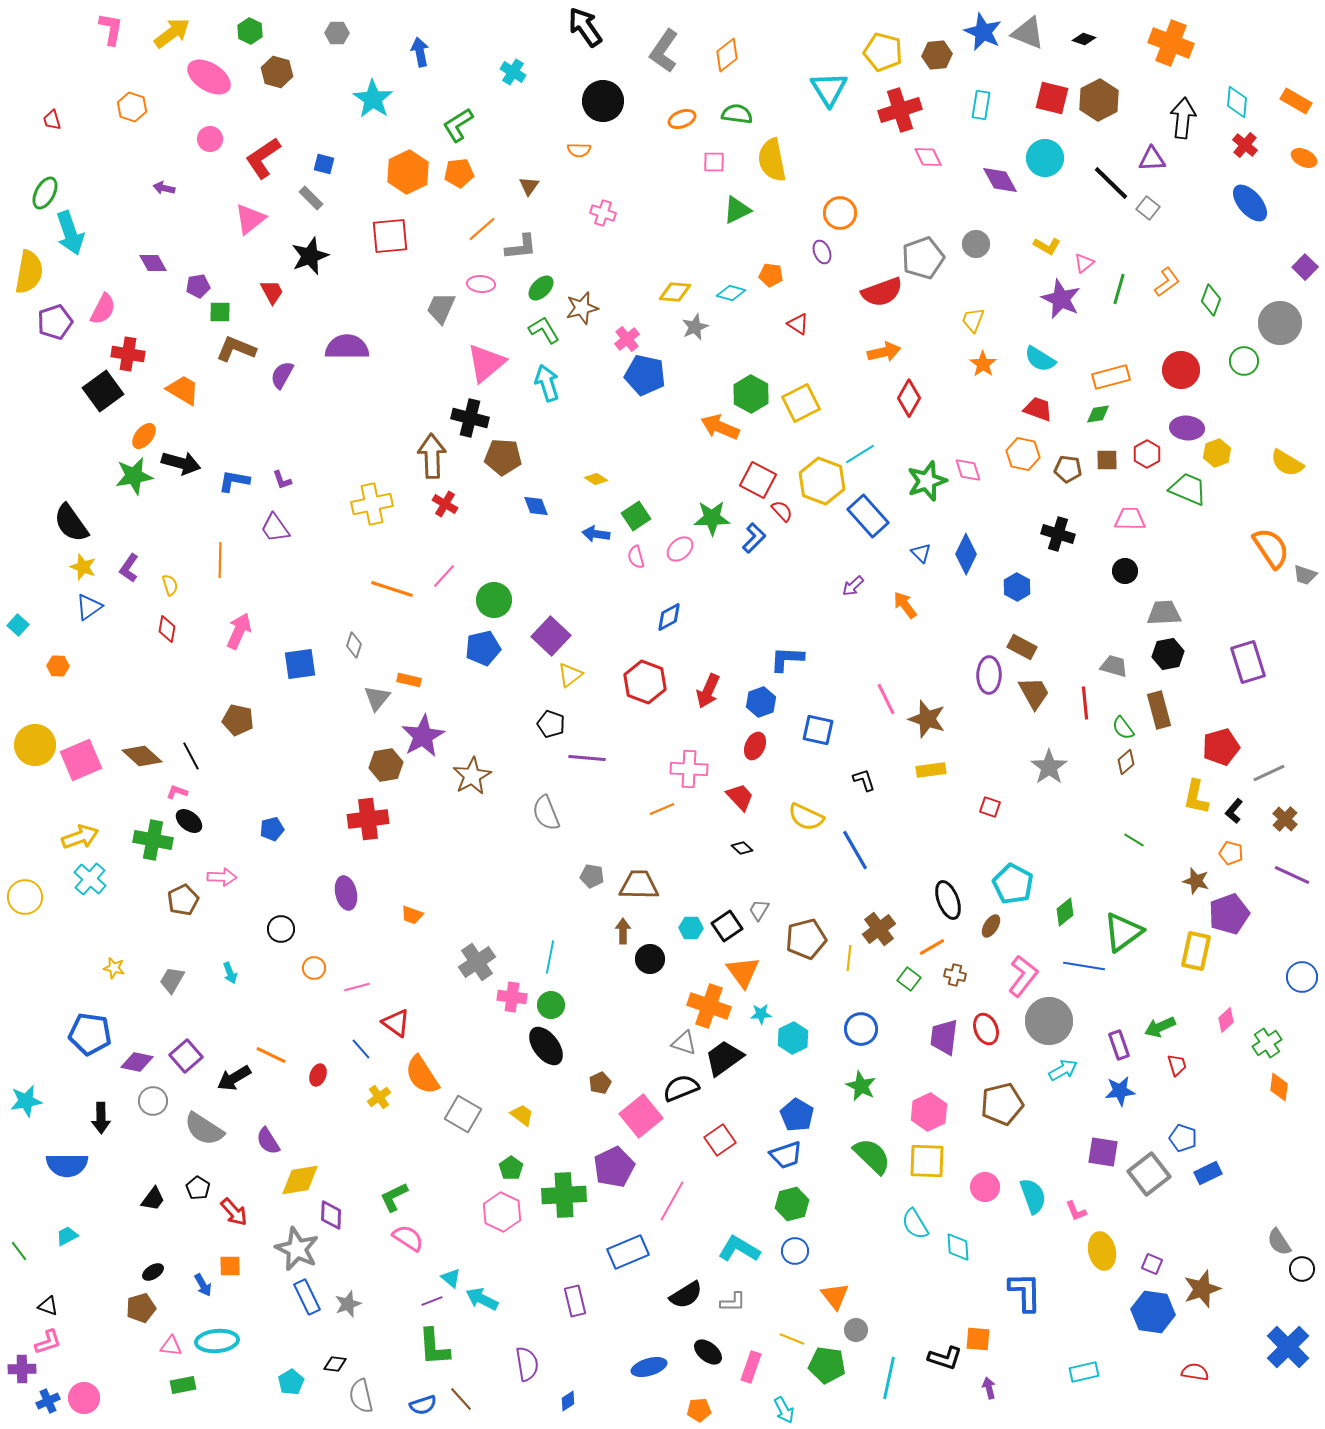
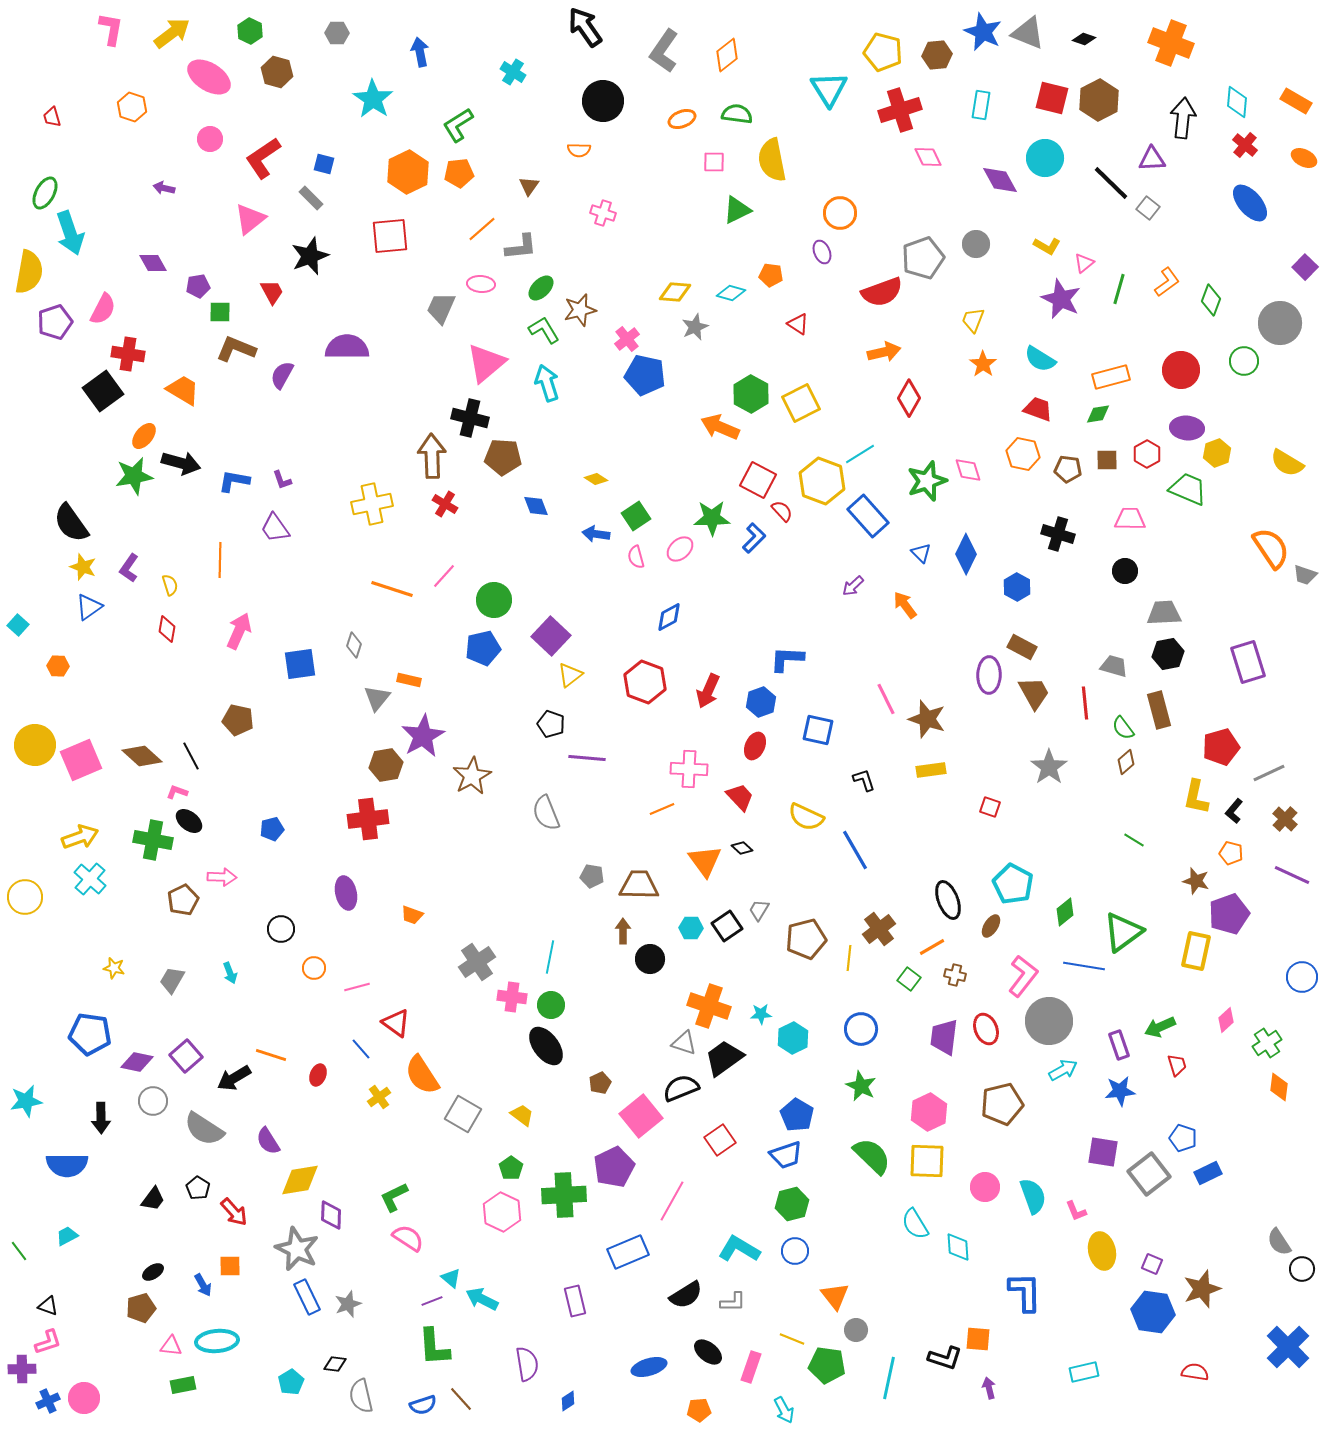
red trapezoid at (52, 120): moved 3 px up
brown star at (582, 308): moved 2 px left, 2 px down
orange triangle at (743, 972): moved 38 px left, 111 px up
orange line at (271, 1055): rotated 8 degrees counterclockwise
